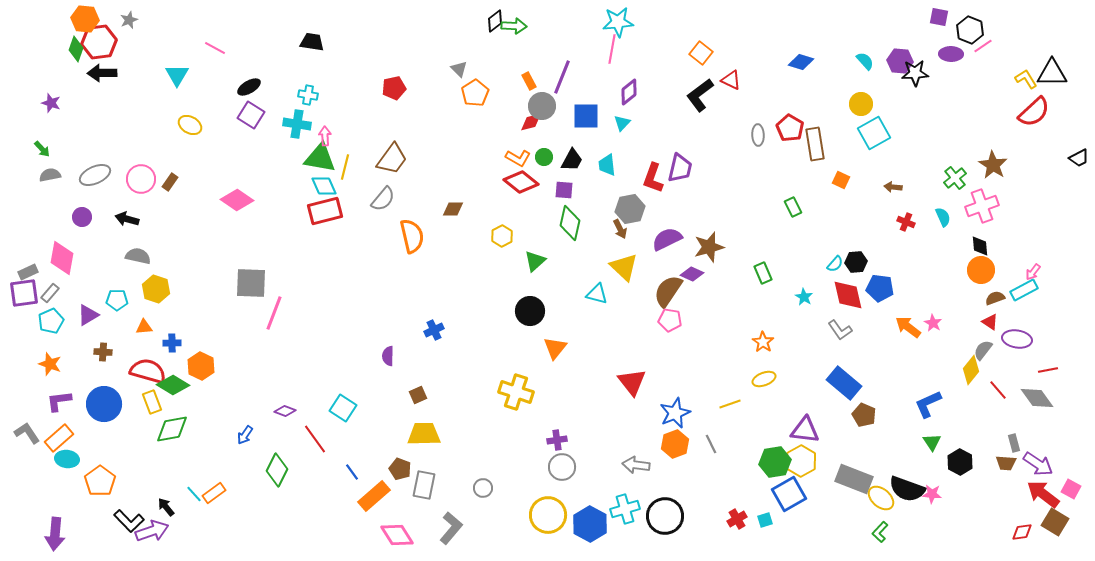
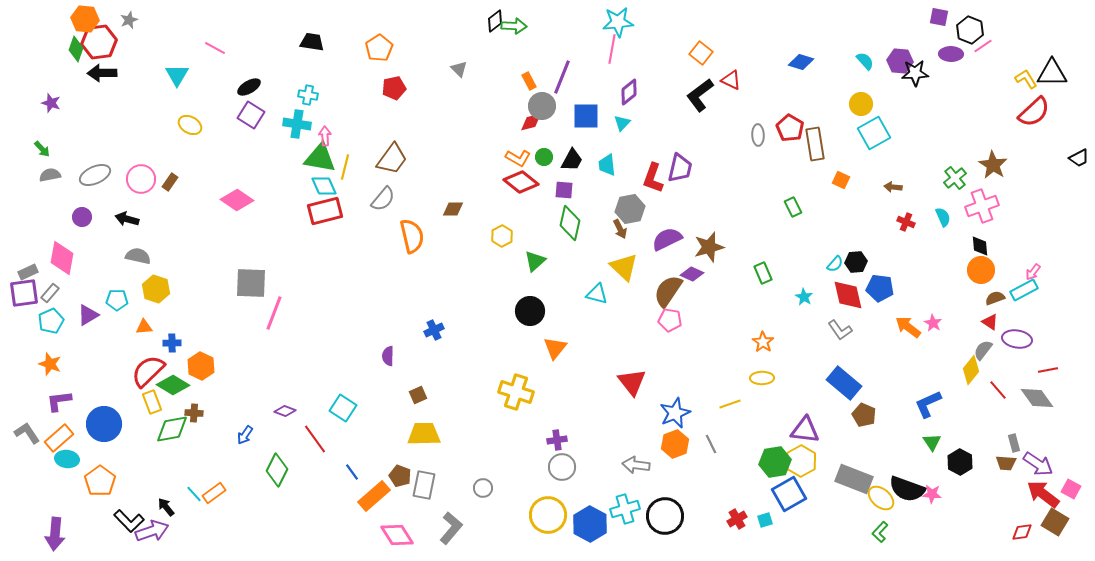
orange pentagon at (475, 93): moved 96 px left, 45 px up
brown cross at (103, 352): moved 91 px right, 61 px down
red semicircle at (148, 371): rotated 60 degrees counterclockwise
yellow ellipse at (764, 379): moved 2 px left, 1 px up; rotated 20 degrees clockwise
blue circle at (104, 404): moved 20 px down
brown pentagon at (400, 469): moved 7 px down
